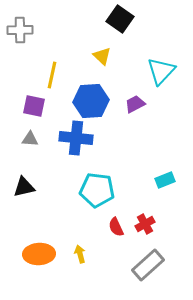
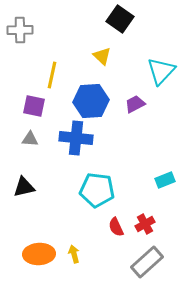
yellow arrow: moved 6 px left
gray rectangle: moved 1 px left, 3 px up
